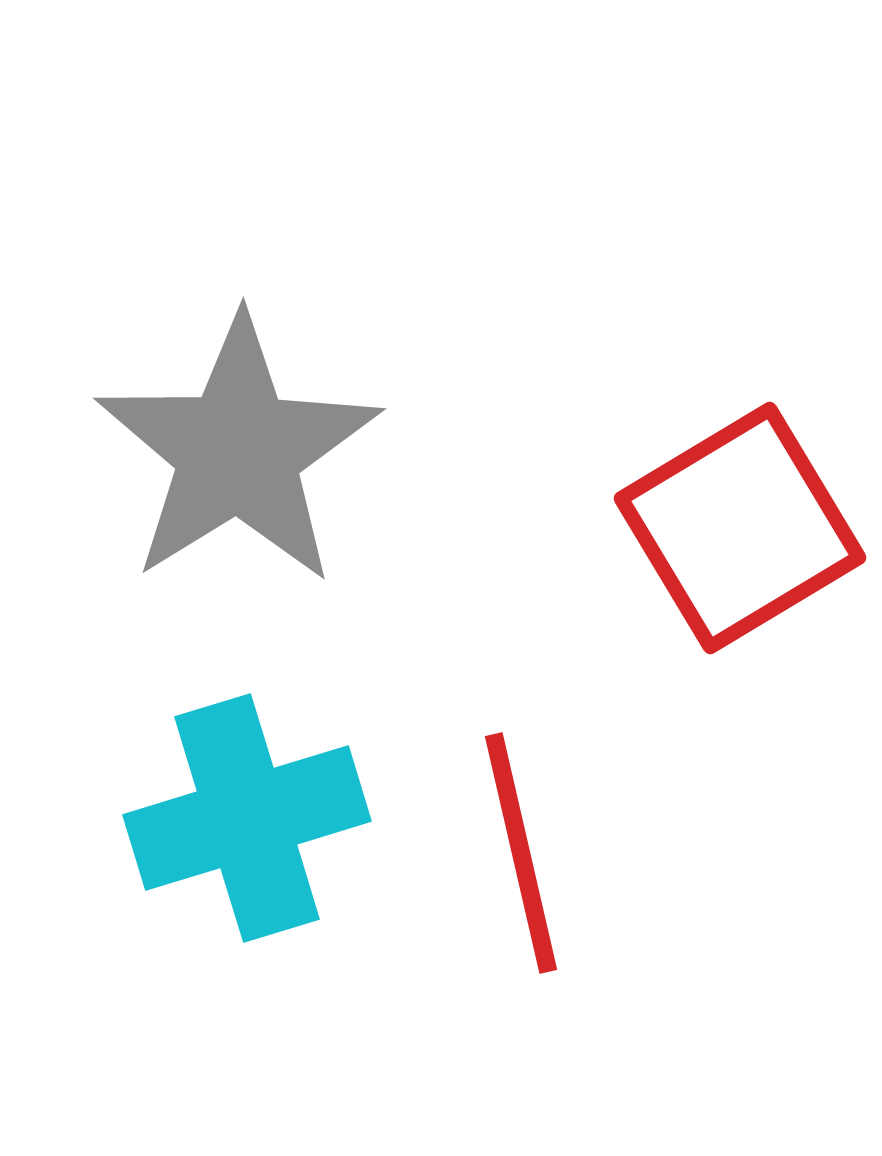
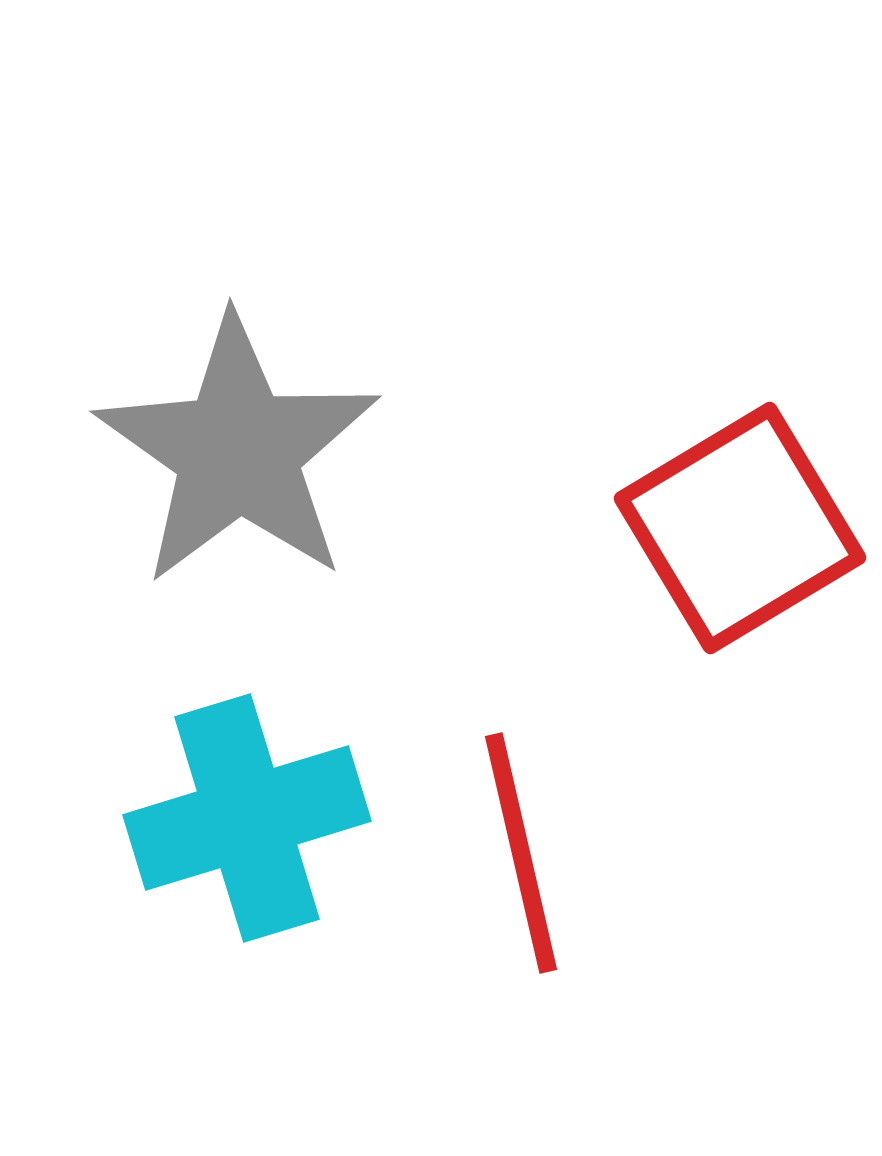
gray star: rotated 5 degrees counterclockwise
